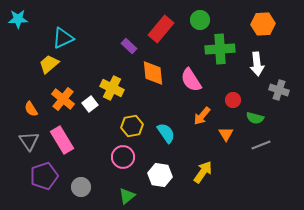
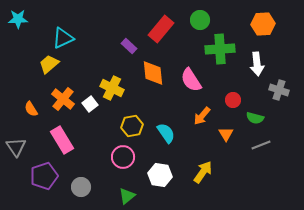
gray triangle: moved 13 px left, 6 px down
